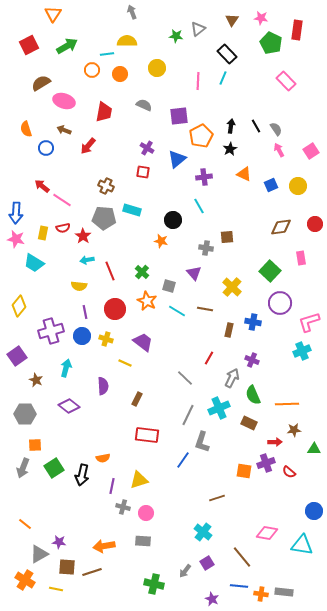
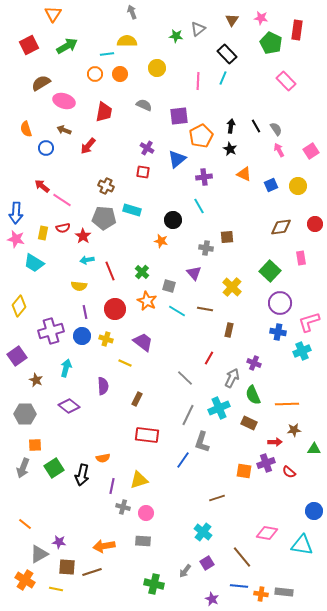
orange circle at (92, 70): moved 3 px right, 4 px down
black star at (230, 149): rotated 16 degrees counterclockwise
blue cross at (253, 322): moved 25 px right, 10 px down
purple cross at (252, 360): moved 2 px right, 3 px down
